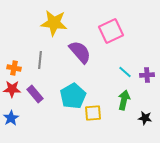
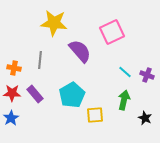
pink square: moved 1 px right, 1 px down
purple semicircle: moved 1 px up
purple cross: rotated 24 degrees clockwise
red star: moved 4 px down
cyan pentagon: moved 1 px left, 1 px up
yellow square: moved 2 px right, 2 px down
black star: rotated 16 degrees clockwise
